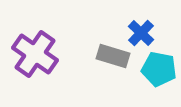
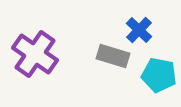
blue cross: moved 2 px left, 3 px up
cyan pentagon: moved 6 px down
